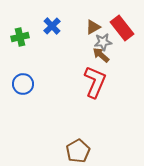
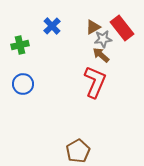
green cross: moved 8 px down
gray star: moved 3 px up
